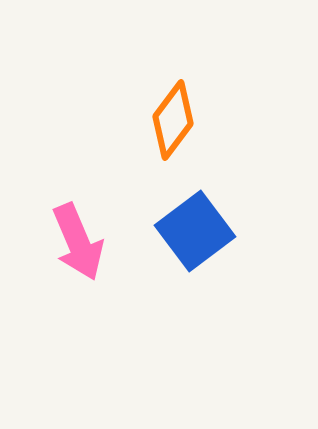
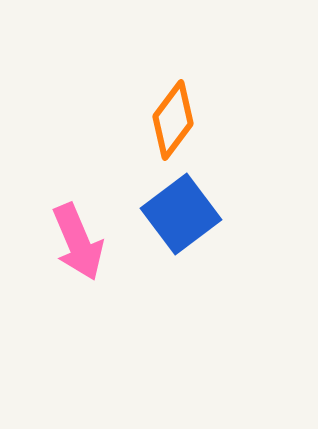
blue square: moved 14 px left, 17 px up
